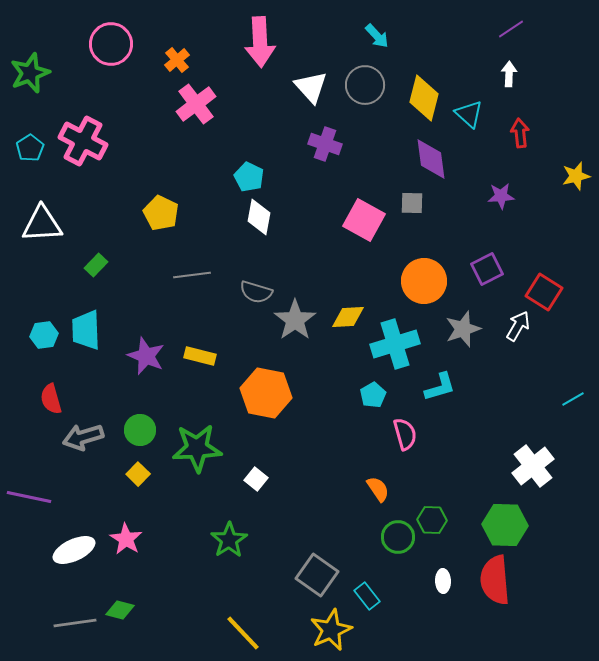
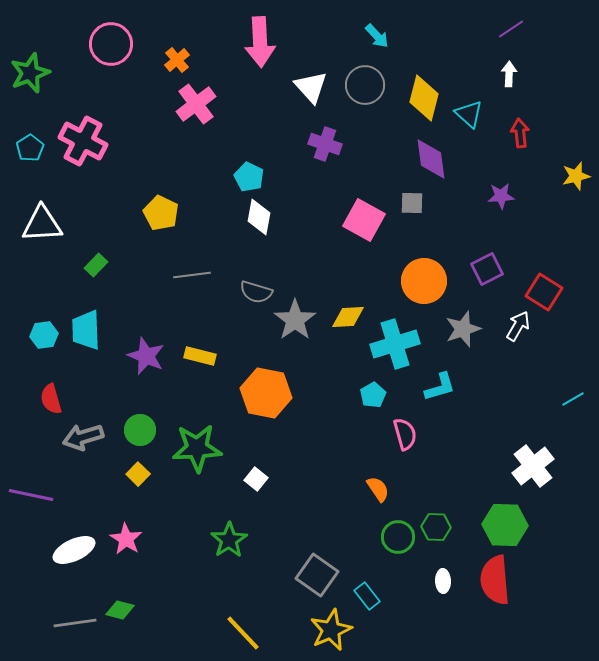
purple line at (29, 497): moved 2 px right, 2 px up
green hexagon at (432, 520): moved 4 px right, 7 px down
